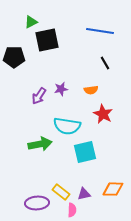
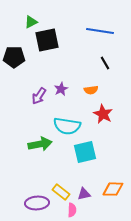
purple star: rotated 16 degrees counterclockwise
